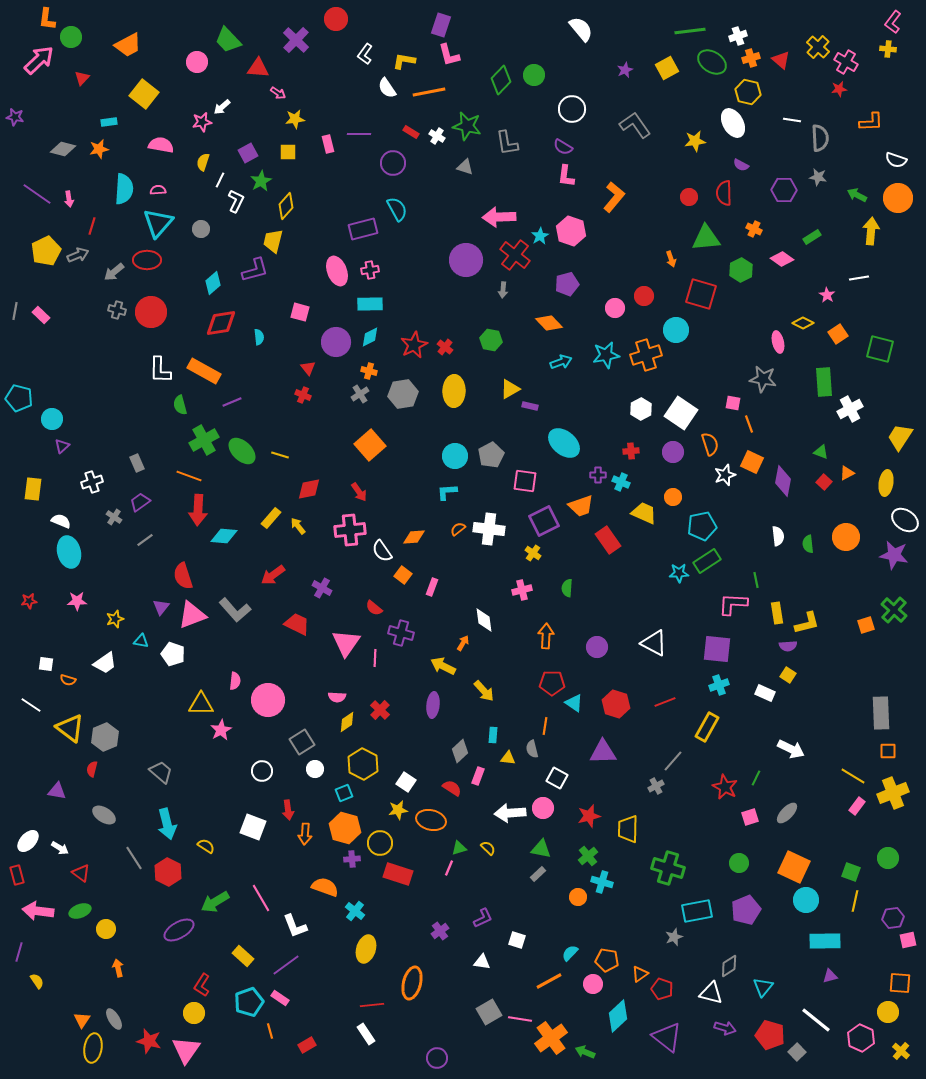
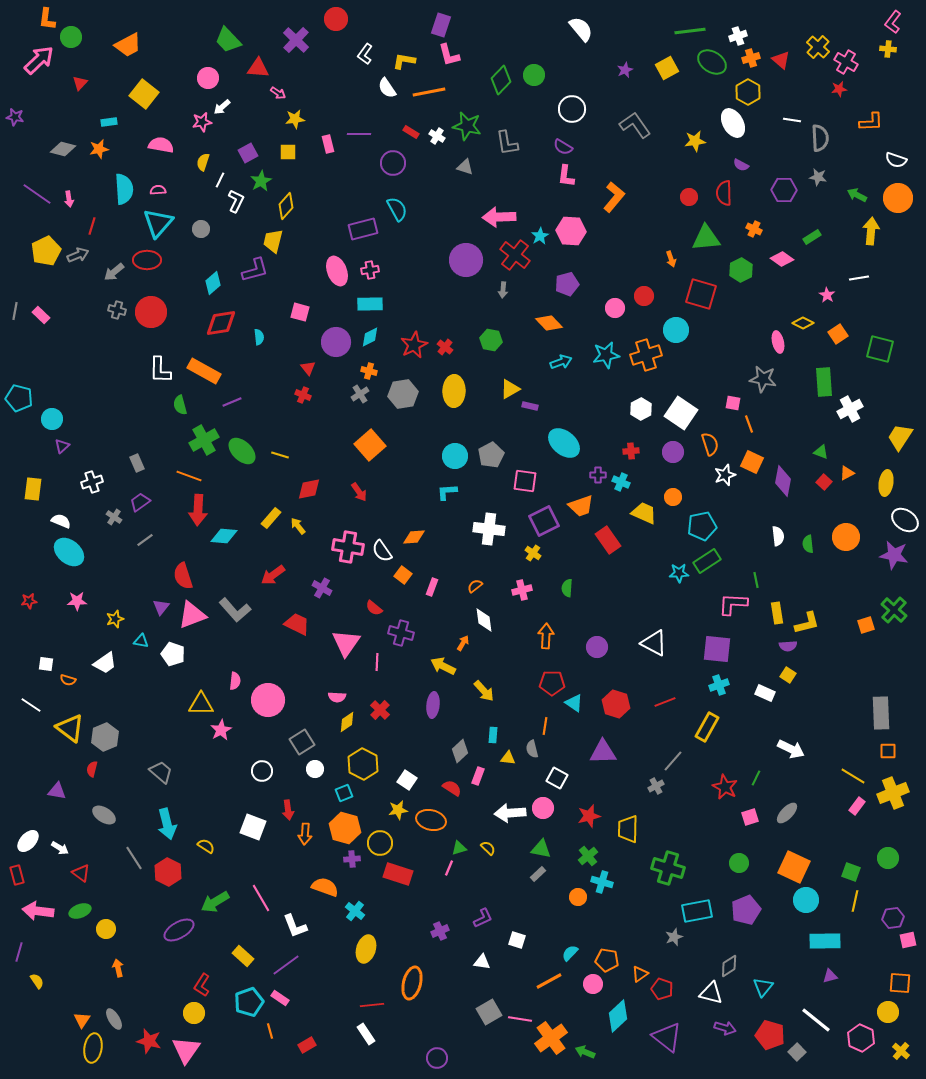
pink circle at (197, 62): moved 11 px right, 16 px down
red triangle at (82, 78): moved 2 px left, 5 px down
yellow hexagon at (748, 92): rotated 15 degrees clockwise
cyan semicircle at (124, 189): rotated 8 degrees counterclockwise
pink hexagon at (571, 231): rotated 16 degrees counterclockwise
orange semicircle at (458, 529): moved 17 px right, 57 px down
pink cross at (350, 530): moved 2 px left, 17 px down; rotated 16 degrees clockwise
cyan ellipse at (69, 552): rotated 36 degrees counterclockwise
pink line at (375, 658): moved 2 px right, 4 px down
white square at (406, 782): moved 1 px right, 2 px up
purple cross at (440, 931): rotated 12 degrees clockwise
